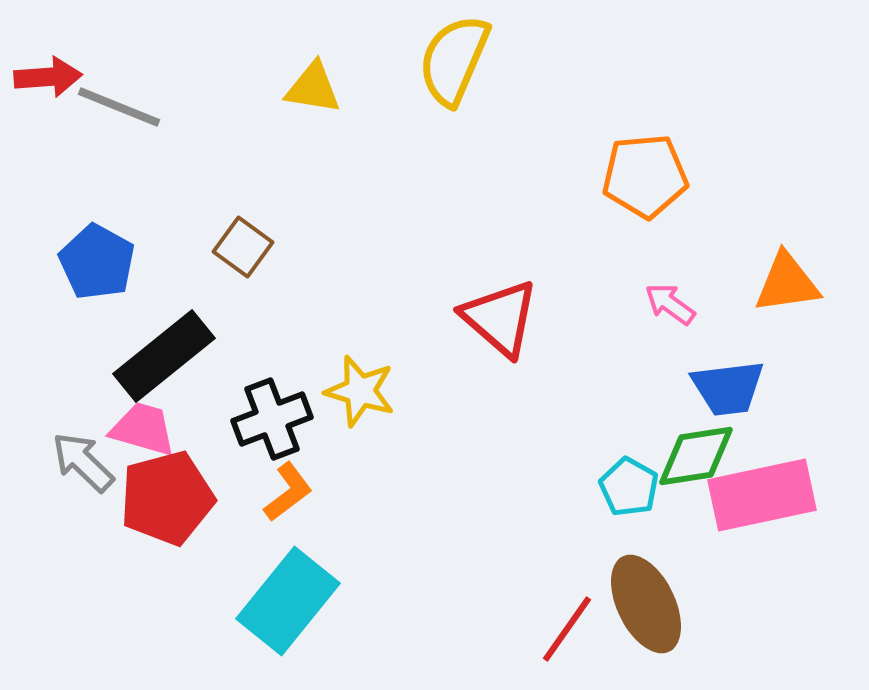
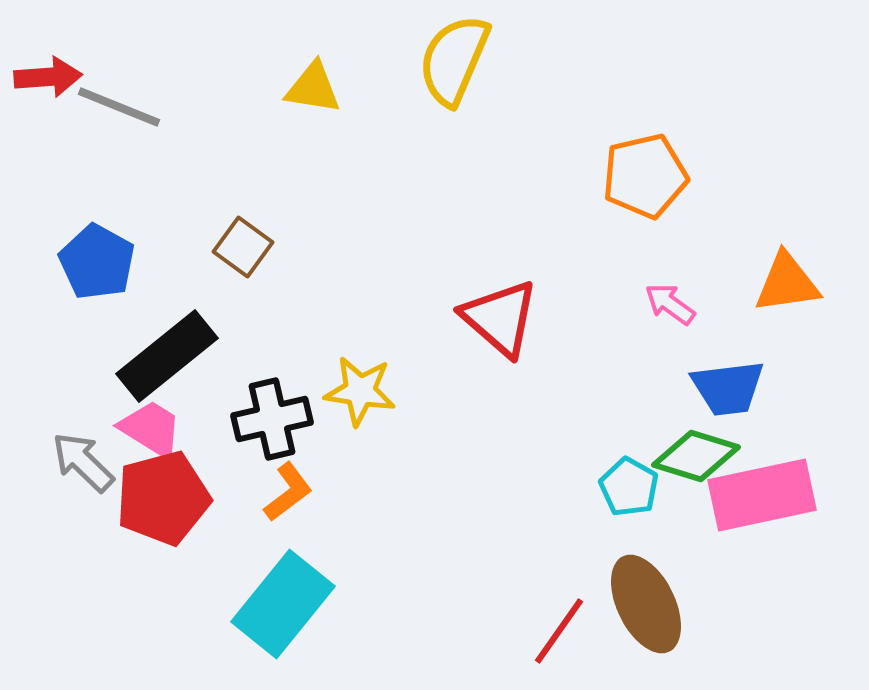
orange pentagon: rotated 8 degrees counterclockwise
black rectangle: moved 3 px right
yellow star: rotated 8 degrees counterclockwise
black cross: rotated 8 degrees clockwise
pink trapezoid: moved 8 px right; rotated 16 degrees clockwise
green diamond: rotated 26 degrees clockwise
red pentagon: moved 4 px left
cyan rectangle: moved 5 px left, 3 px down
red line: moved 8 px left, 2 px down
